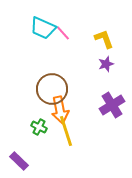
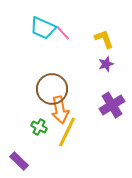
yellow line: moved 1 px right, 1 px down; rotated 44 degrees clockwise
